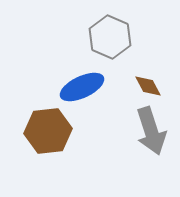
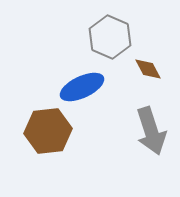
brown diamond: moved 17 px up
